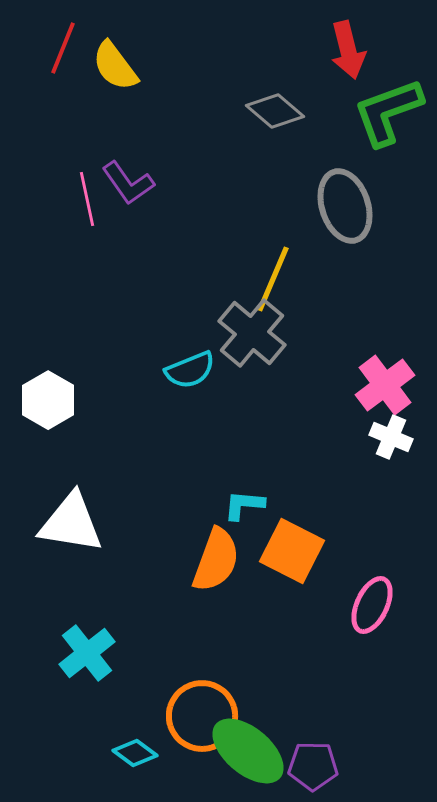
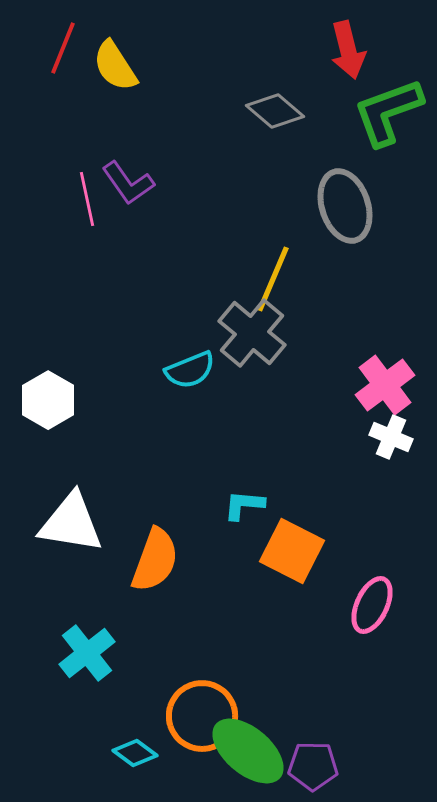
yellow semicircle: rotated 4 degrees clockwise
orange semicircle: moved 61 px left
